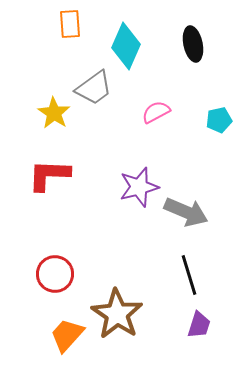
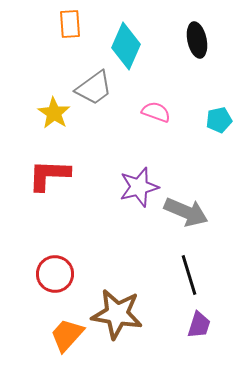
black ellipse: moved 4 px right, 4 px up
pink semicircle: rotated 48 degrees clockwise
brown star: rotated 24 degrees counterclockwise
